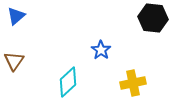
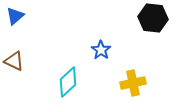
blue triangle: moved 1 px left
brown triangle: rotated 40 degrees counterclockwise
